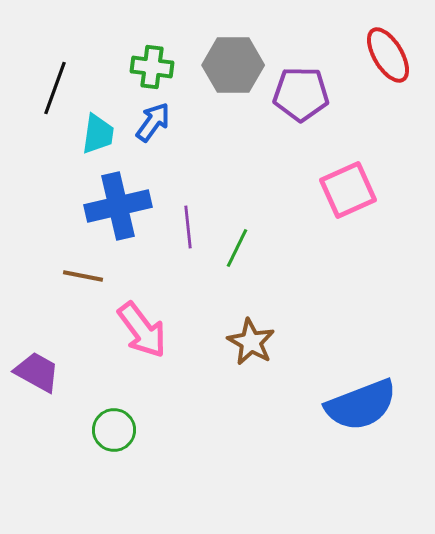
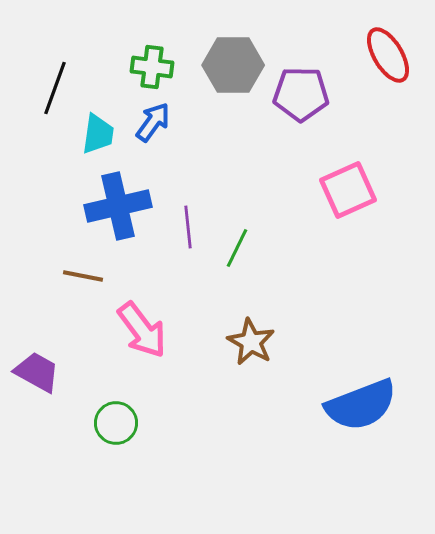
green circle: moved 2 px right, 7 px up
